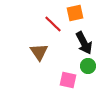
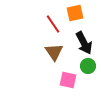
red line: rotated 12 degrees clockwise
brown triangle: moved 15 px right
